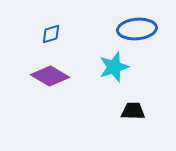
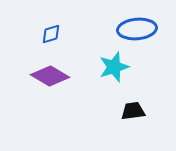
black trapezoid: rotated 10 degrees counterclockwise
